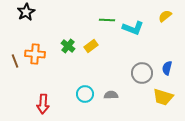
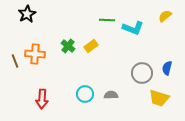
black star: moved 1 px right, 2 px down
yellow trapezoid: moved 4 px left, 1 px down
red arrow: moved 1 px left, 5 px up
